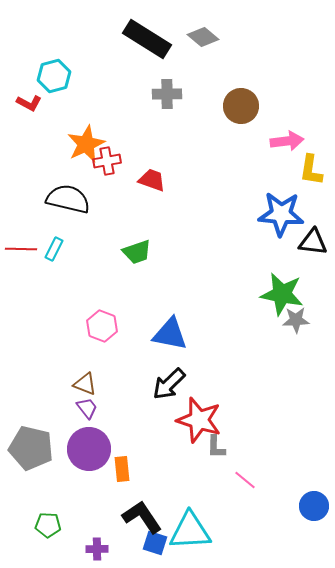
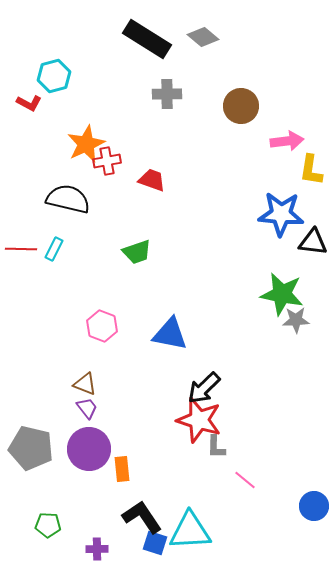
black arrow: moved 35 px right, 4 px down
